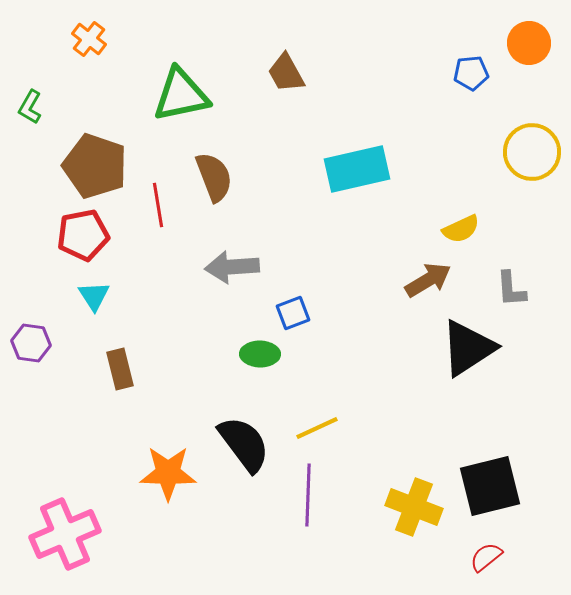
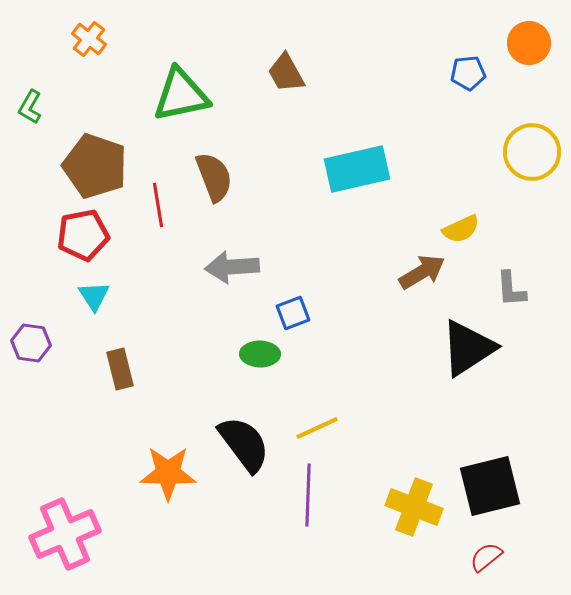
blue pentagon: moved 3 px left
brown arrow: moved 6 px left, 8 px up
